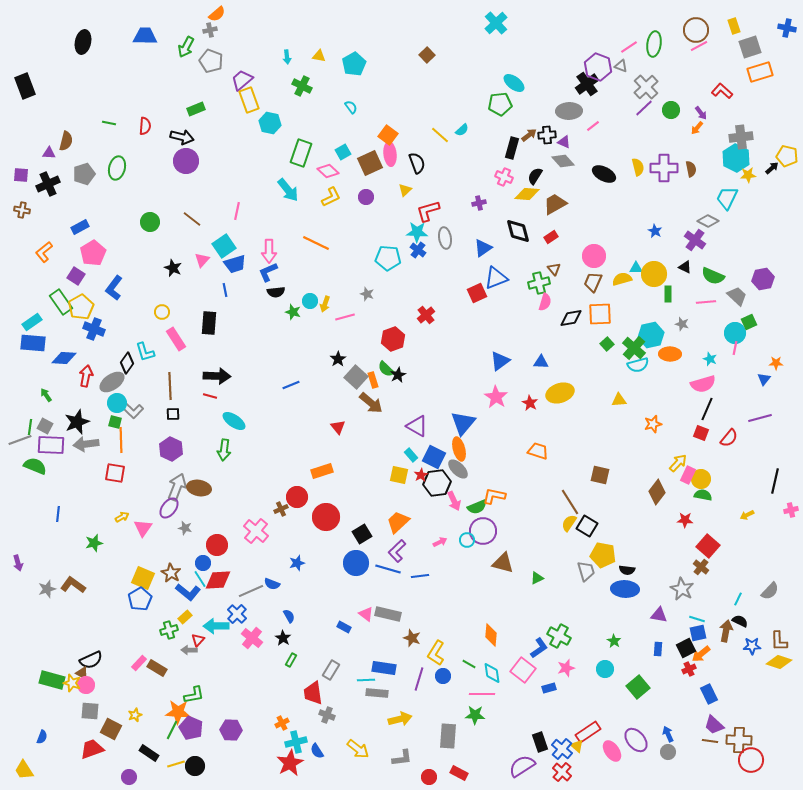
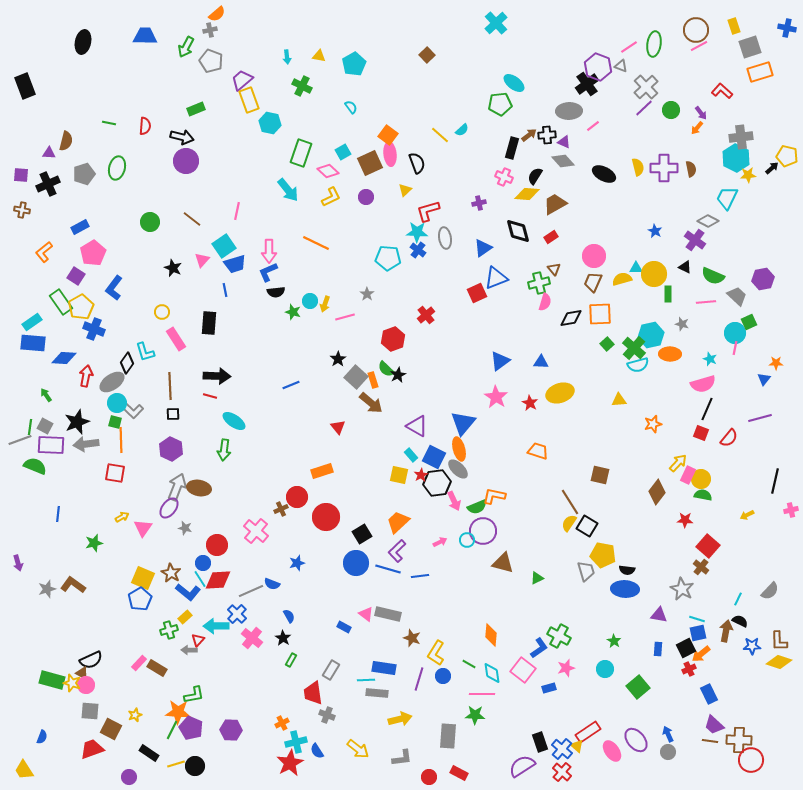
gray star at (367, 294): rotated 16 degrees clockwise
